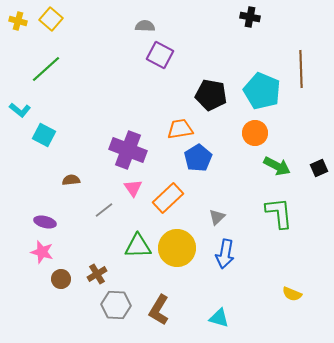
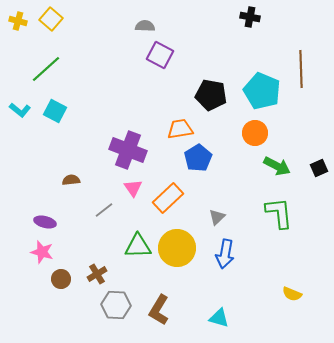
cyan square: moved 11 px right, 24 px up
